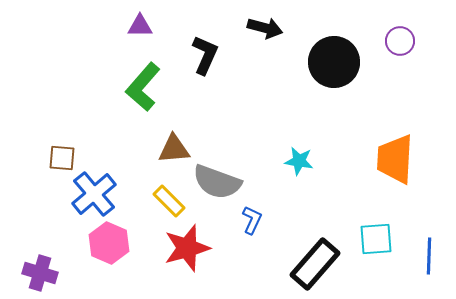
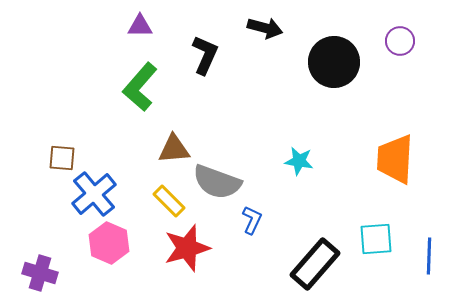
green L-shape: moved 3 px left
